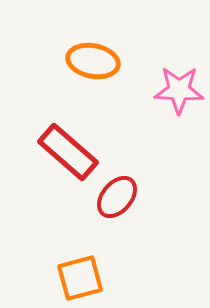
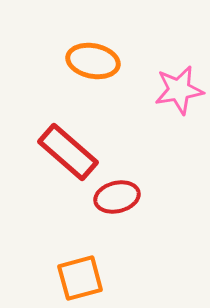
pink star: rotated 12 degrees counterclockwise
red ellipse: rotated 36 degrees clockwise
